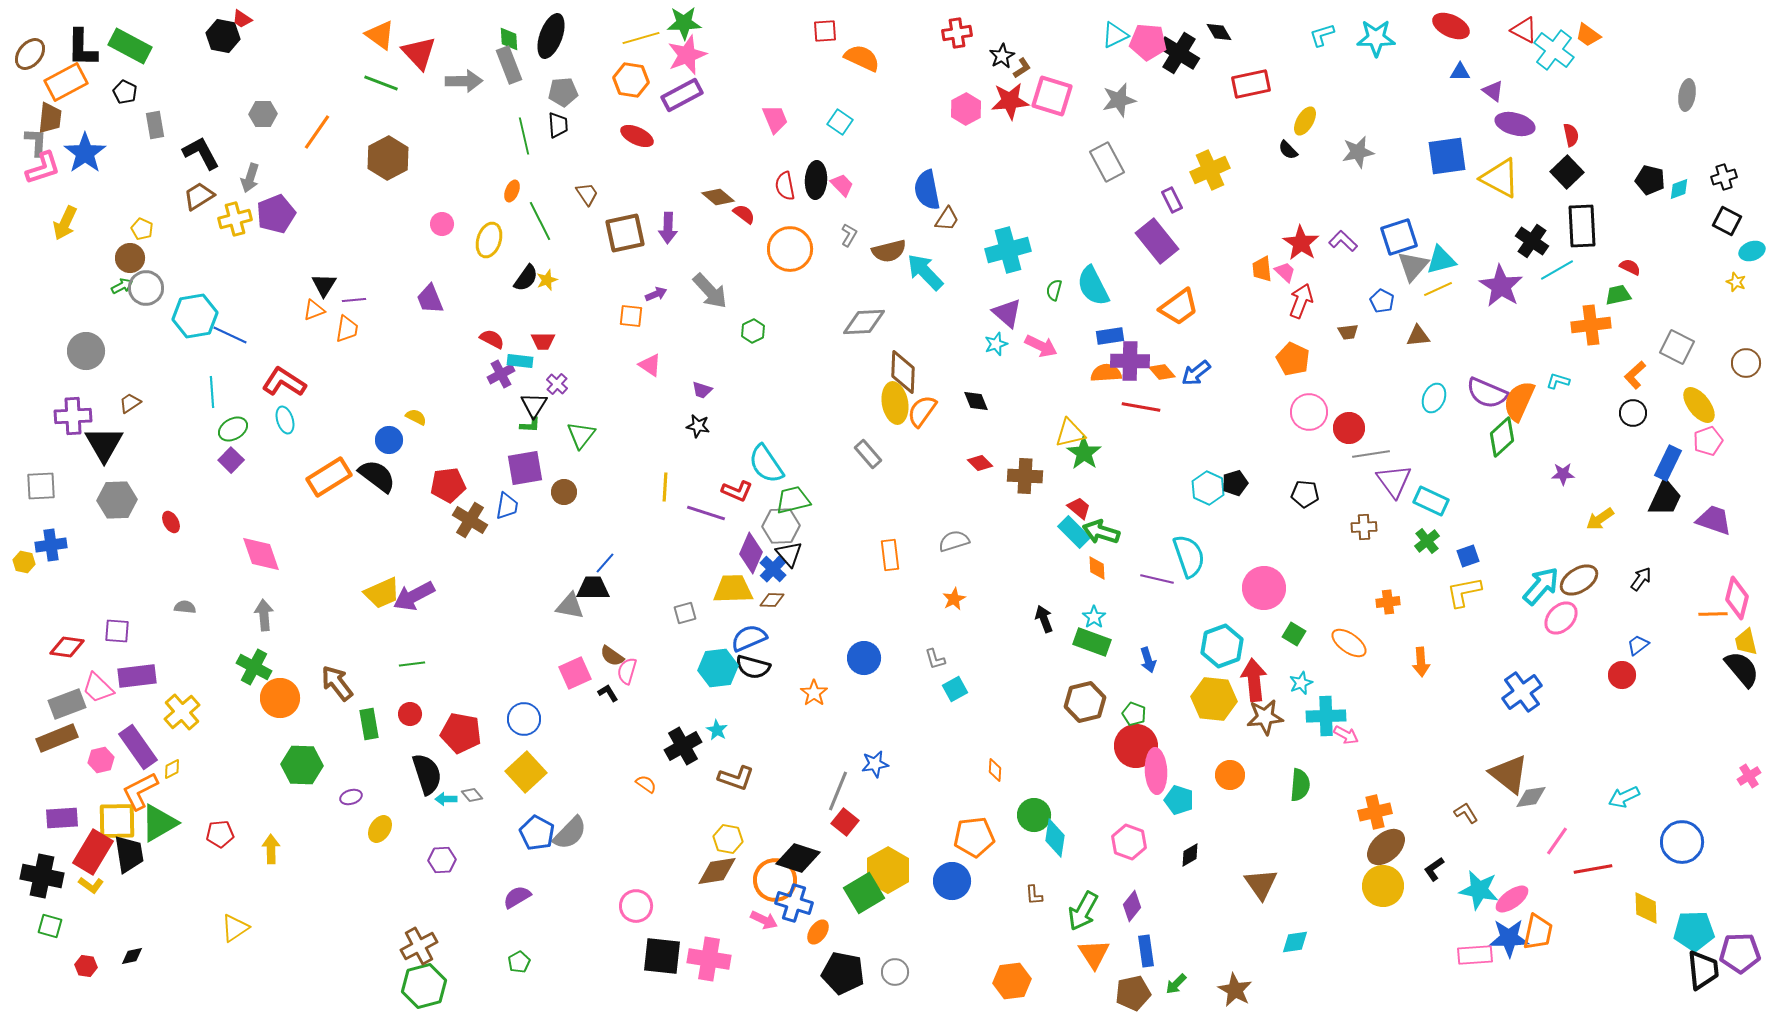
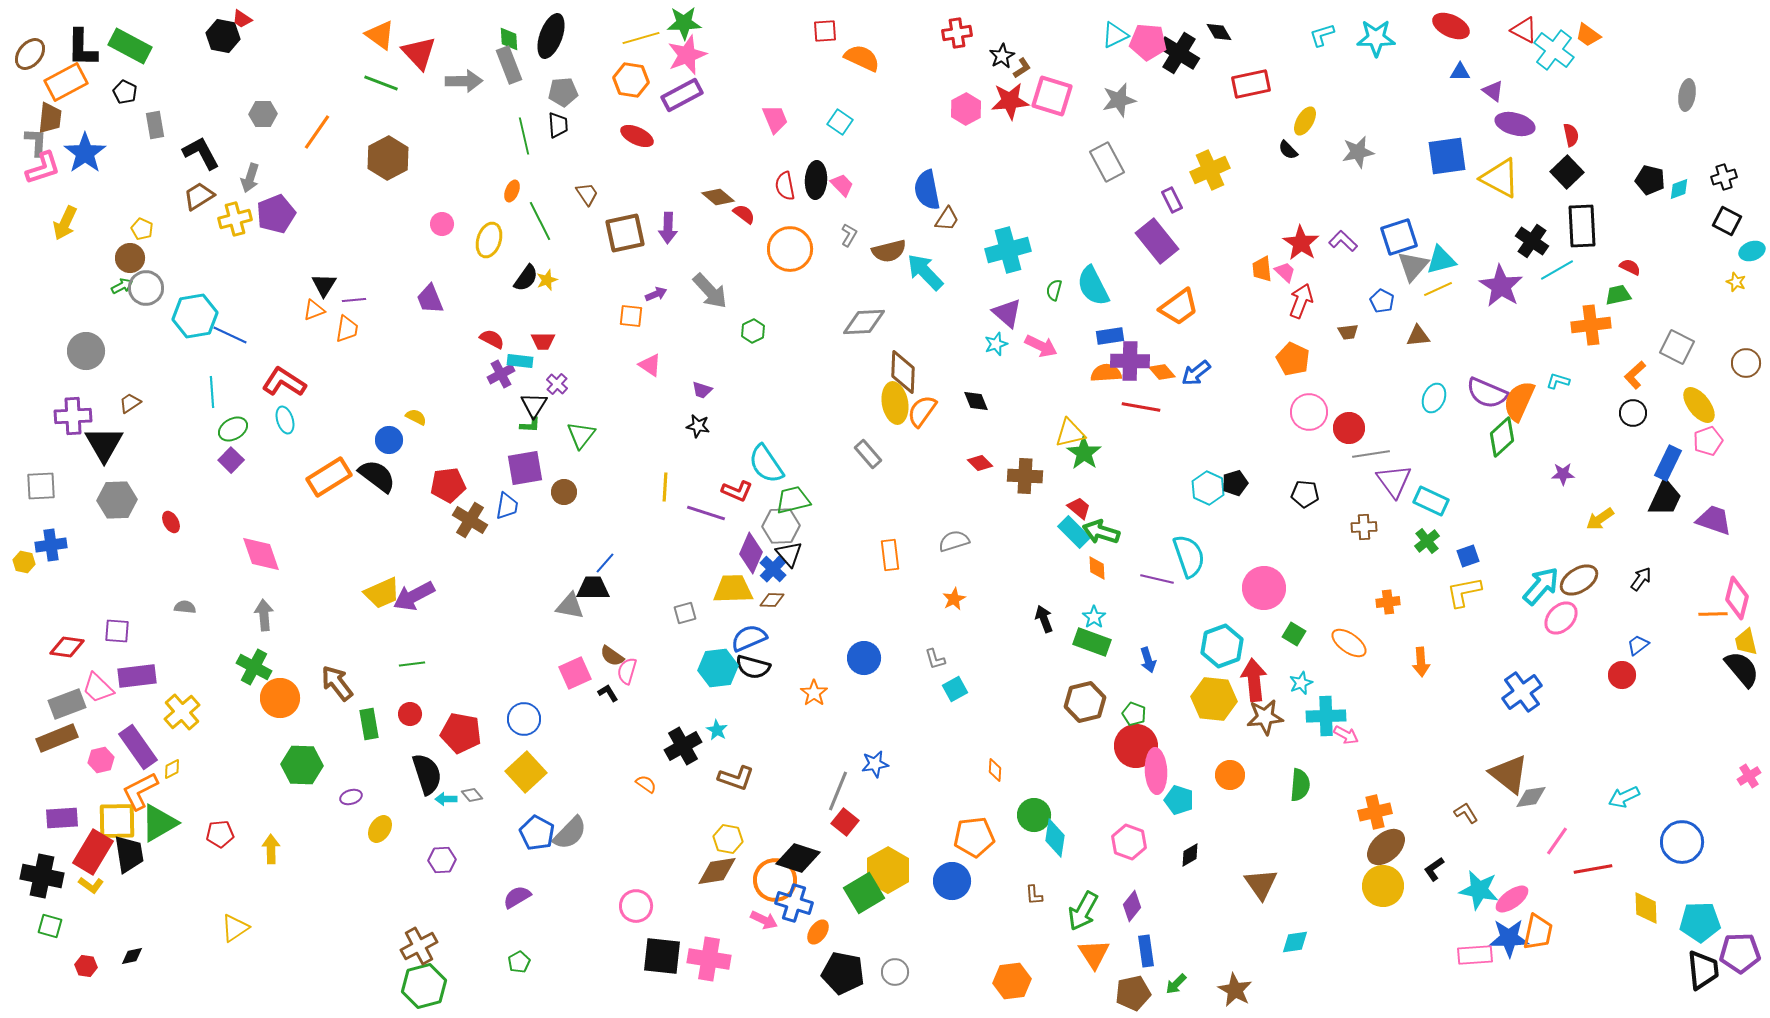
cyan pentagon at (1694, 931): moved 6 px right, 9 px up
